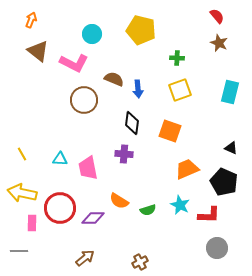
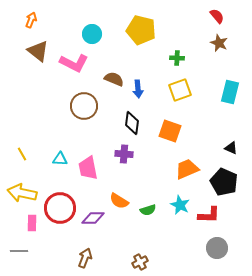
brown circle: moved 6 px down
brown arrow: rotated 30 degrees counterclockwise
